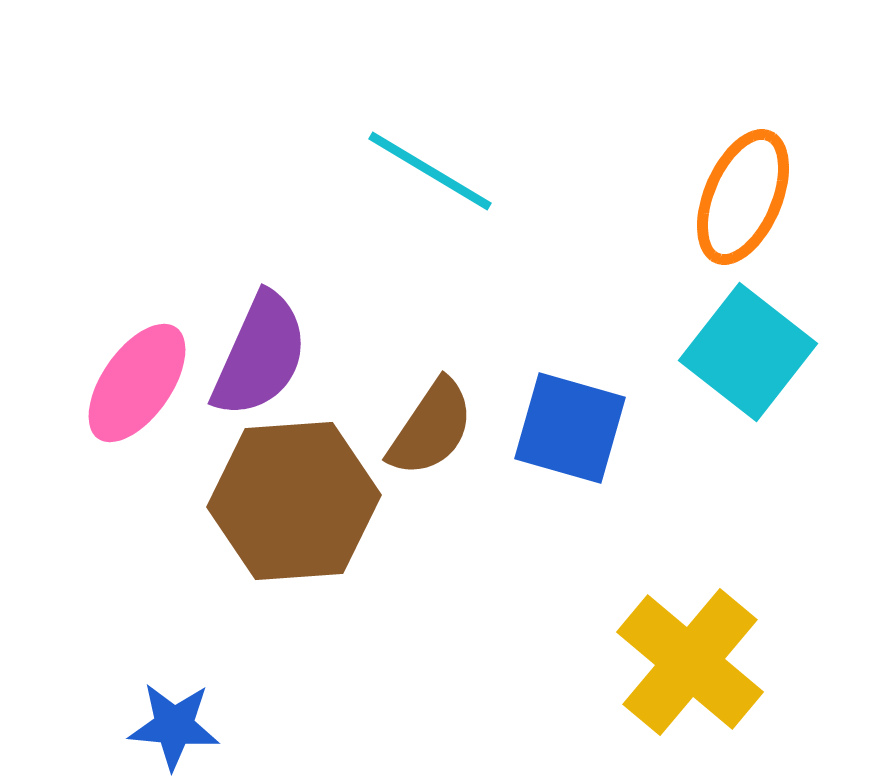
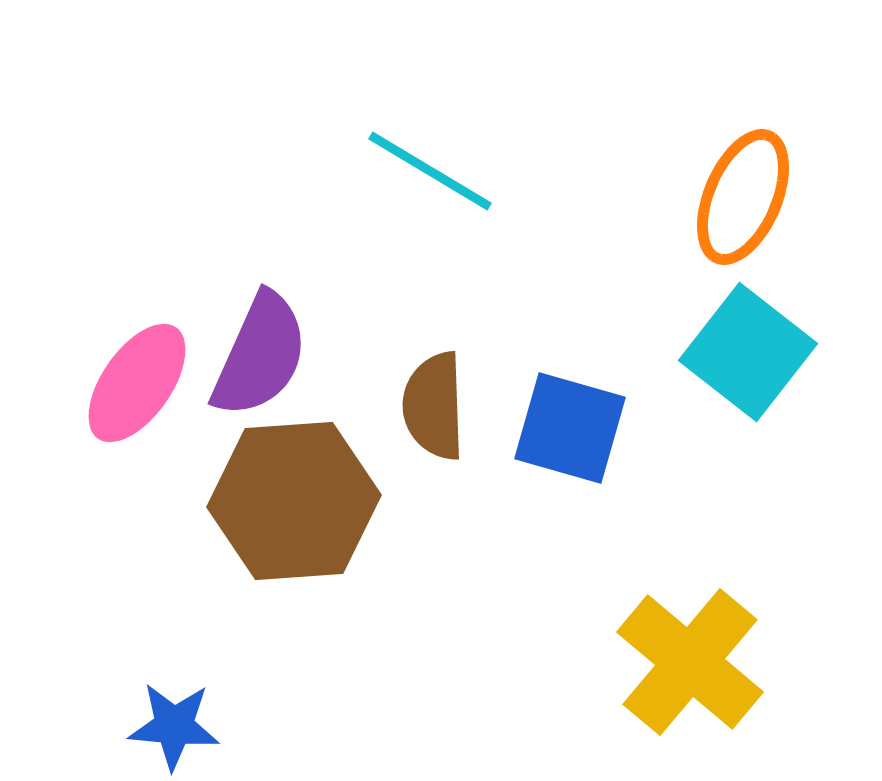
brown semicircle: moved 3 px right, 22 px up; rotated 144 degrees clockwise
